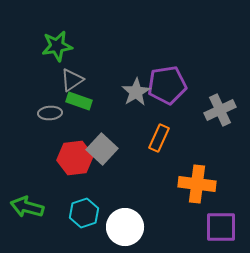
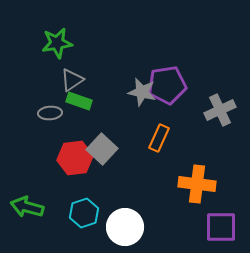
green star: moved 3 px up
gray star: moved 6 px right; rotated 28 degrees counterclockwise
